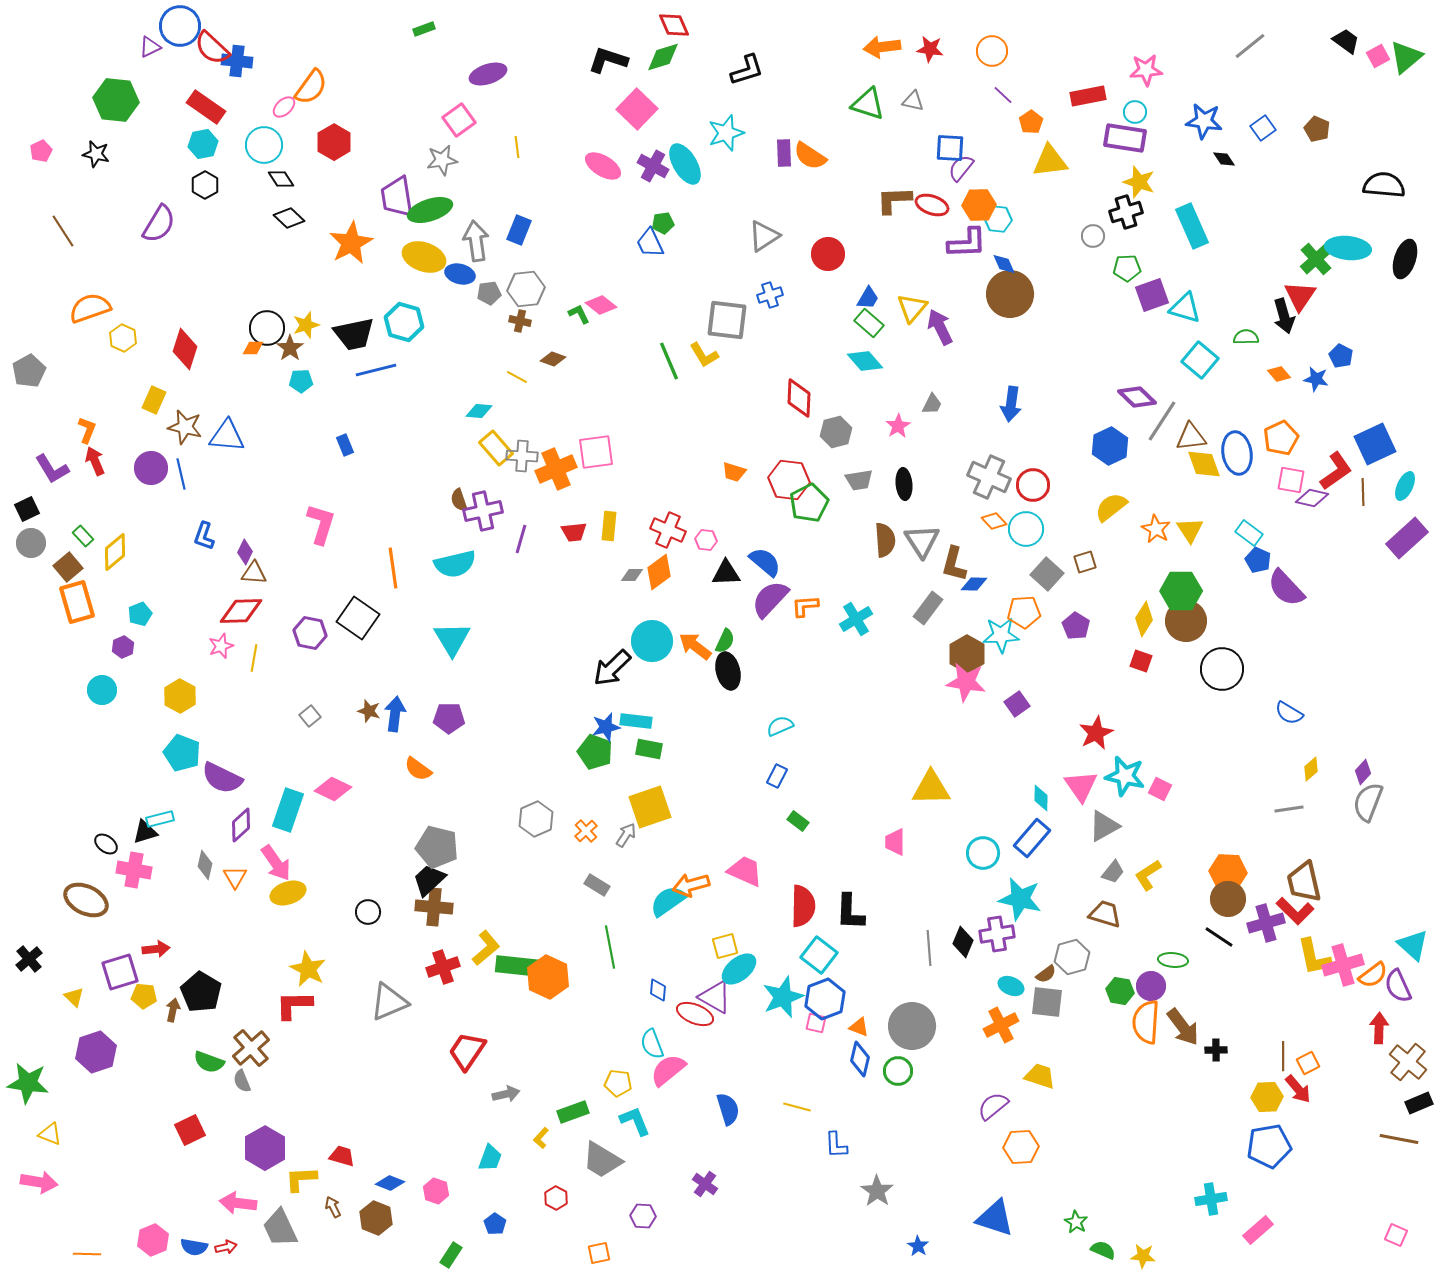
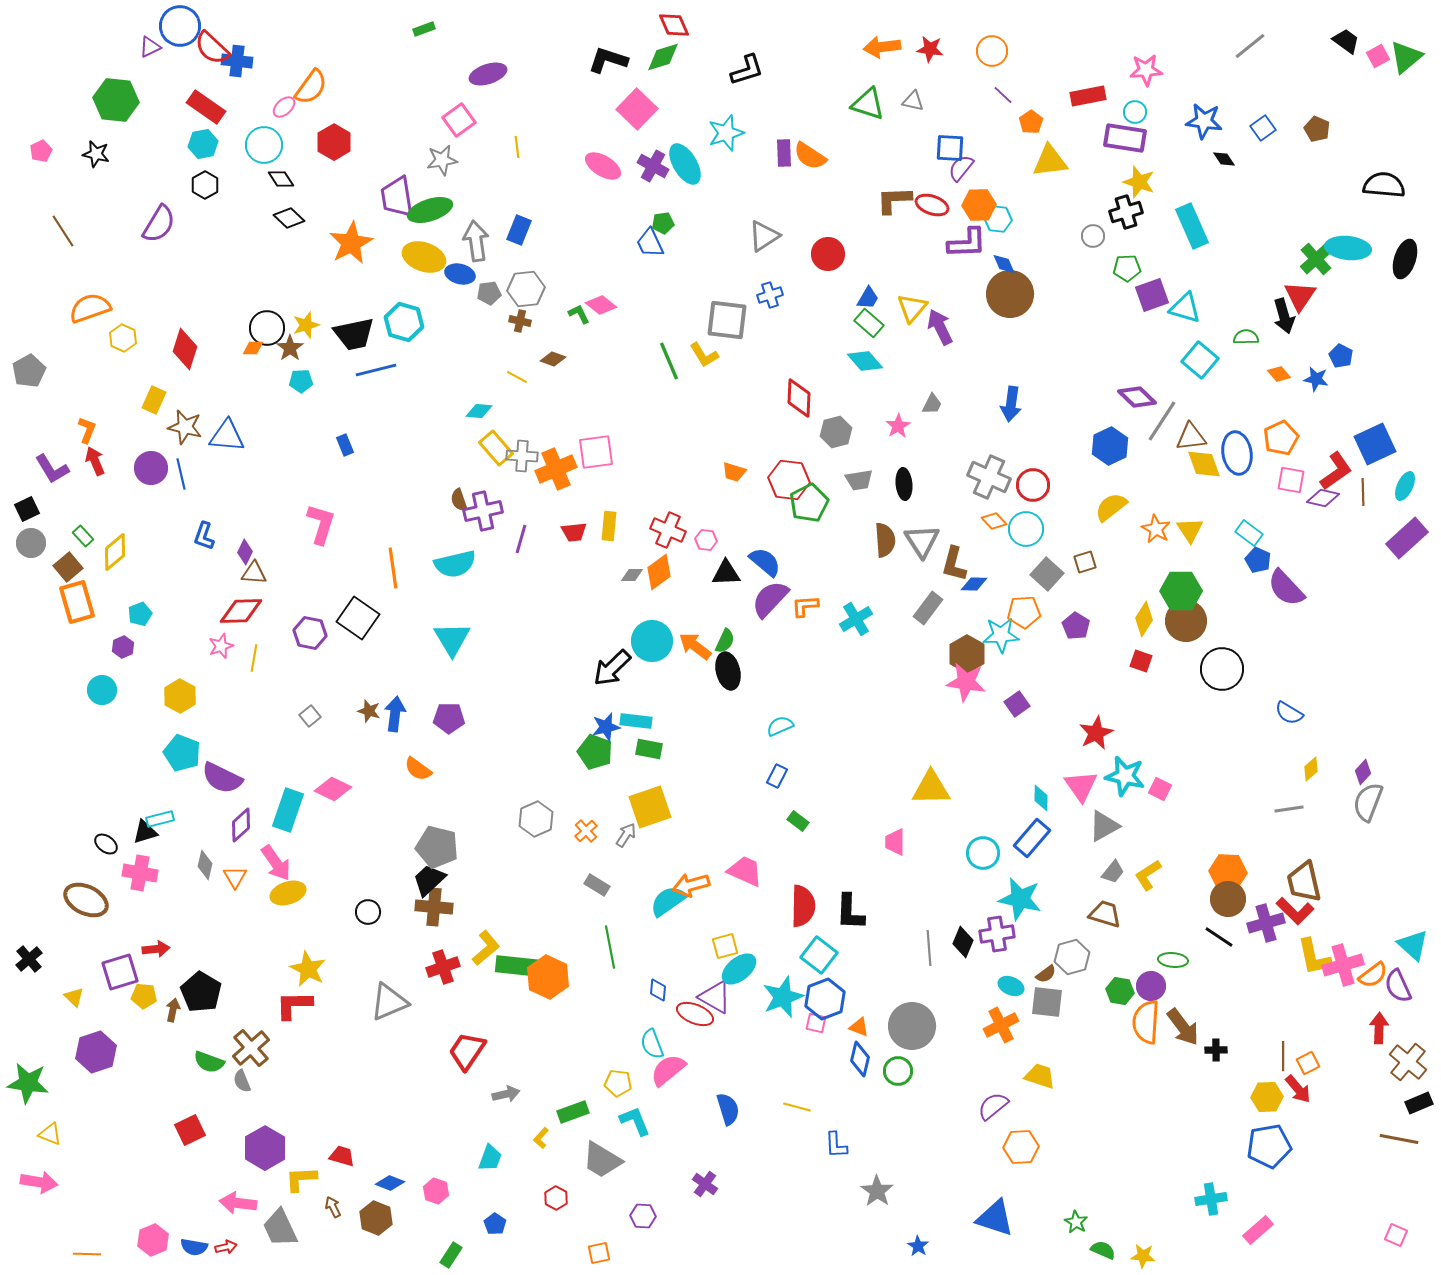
purple diamond at (1312, 498): moved 11 px right
pink cross at (134, 870): moved 6 px right, 3 px down
